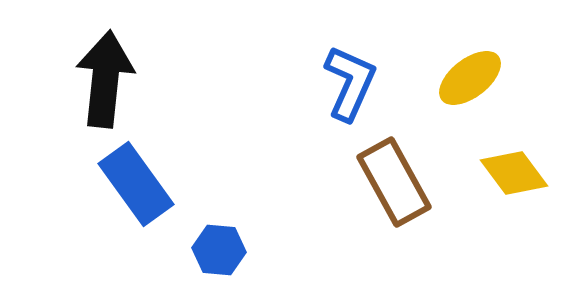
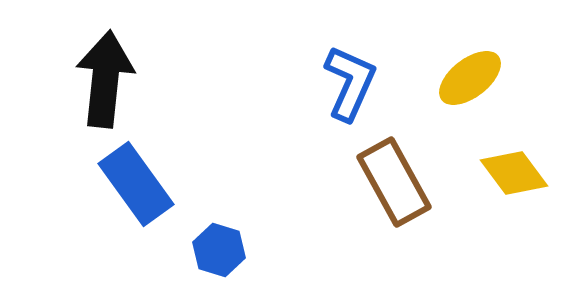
blue hexagon: rotated 12 degrees clockwise
